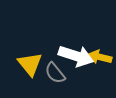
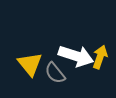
yellow arrow: rotated 95 degrees clockwise
